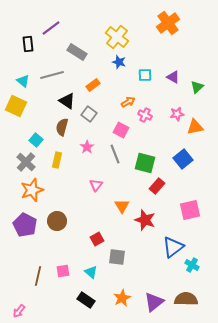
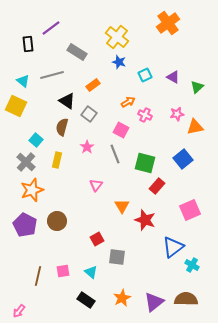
cyan square at (145, 75): rotated 24 degrees counterclockwise
pink square at (190, 210): rotated 10 degrees counterclockwise
